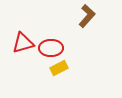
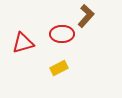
brown L-shape: moved 1 px left
red ellipse: moved 11 px right, 14 px up
